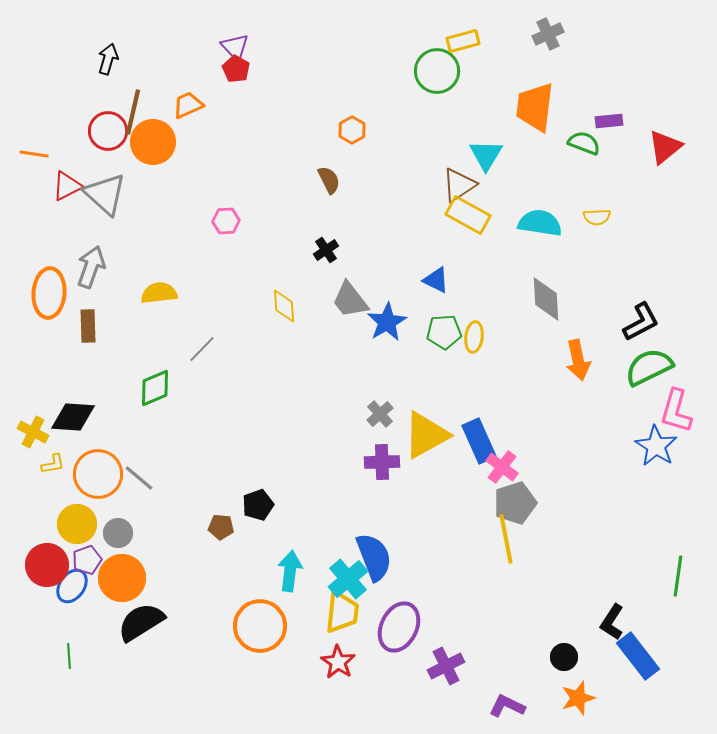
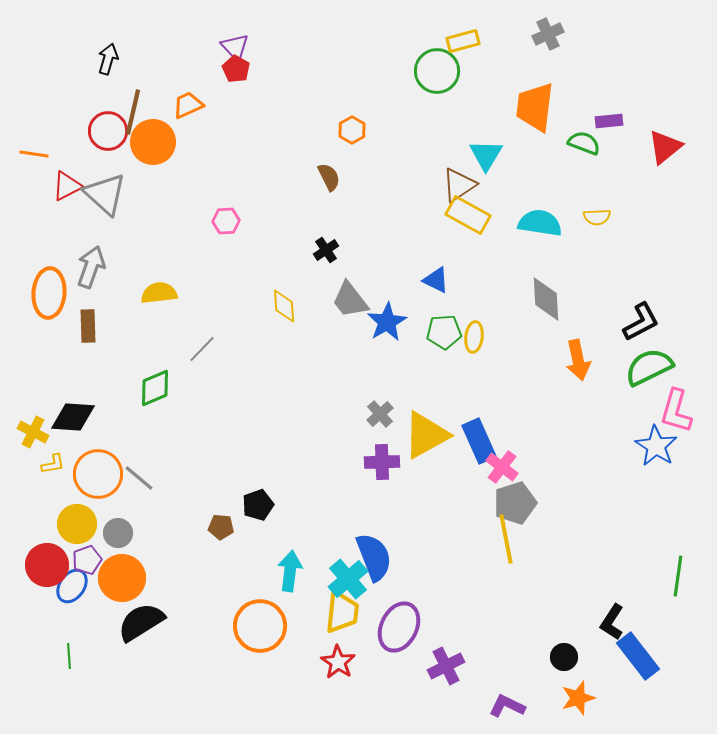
brown semicircle at (329, 180): moved 3 px up
